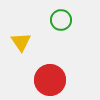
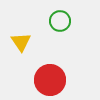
green circle: moved 1 px left, 1 px down
